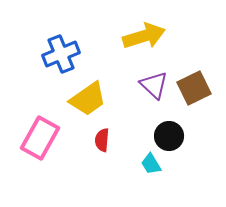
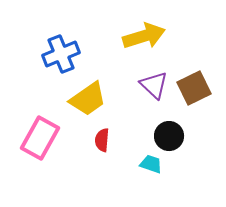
cyan trapezoid: rotated 140 degrees clockwise
